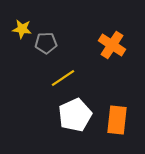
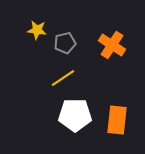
yellow star: moved 15 px right, 1 px down
gray pentagon: moved 19 px right; rotated 10 degrees counterclockwise
white pentagon: rotated 24 degrees clockwise
